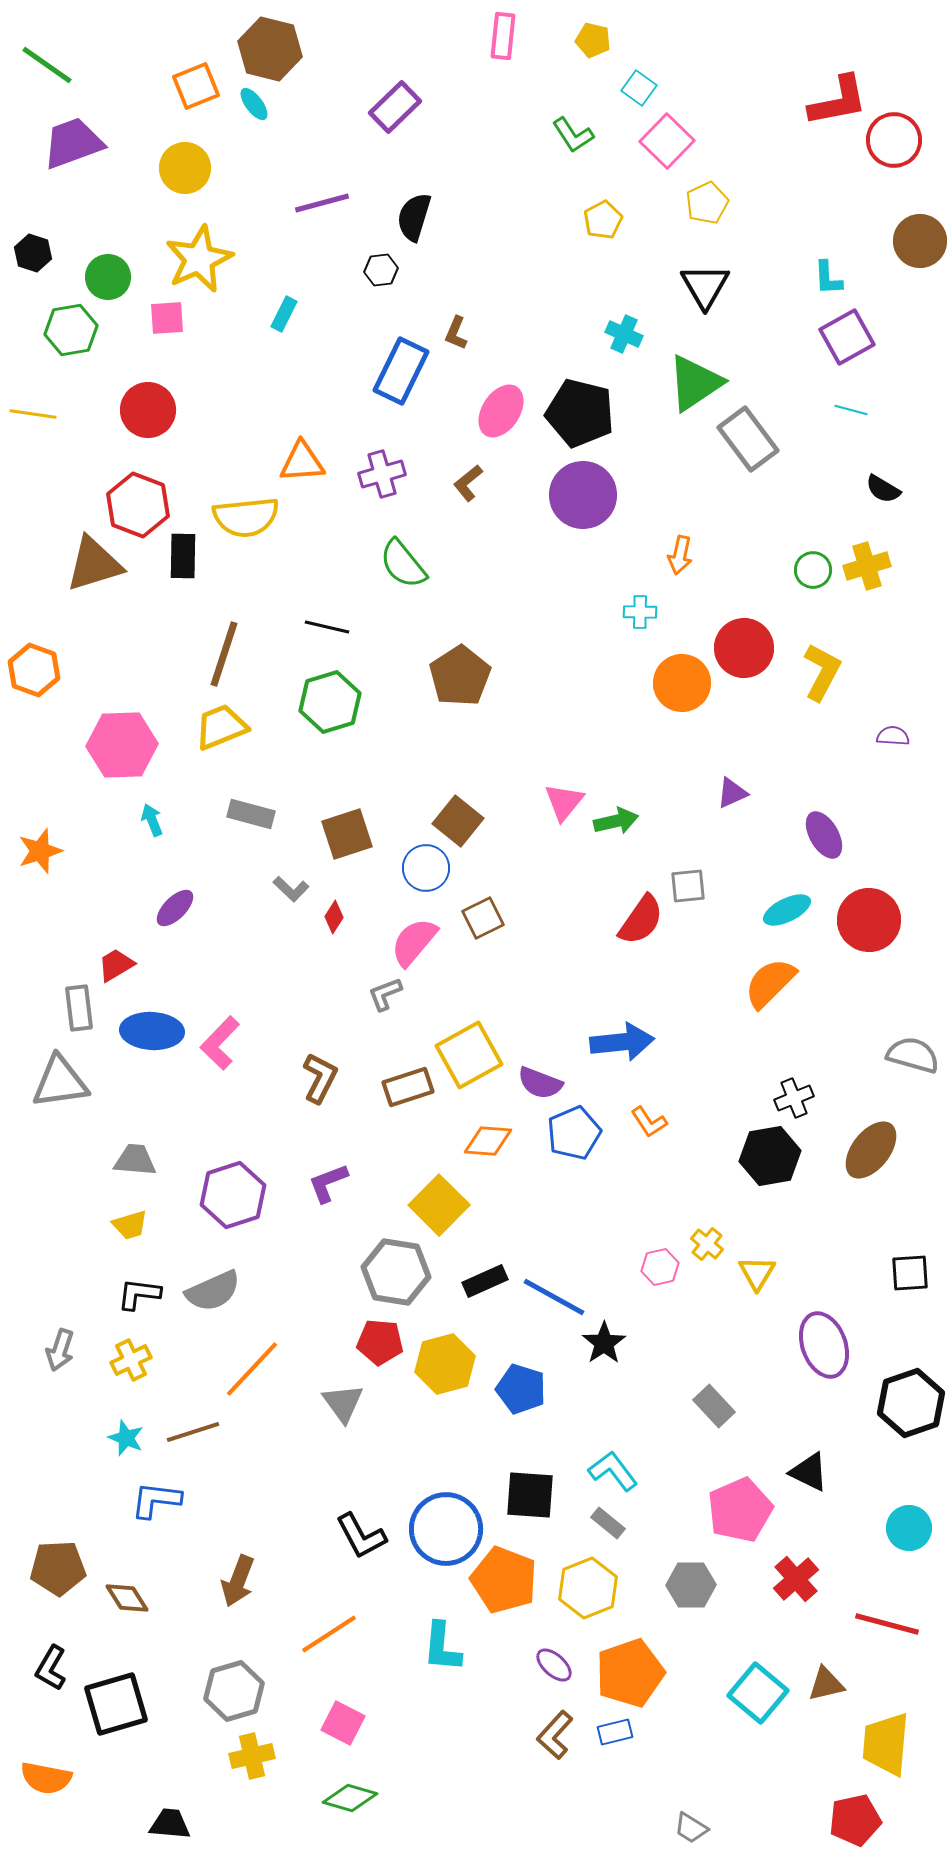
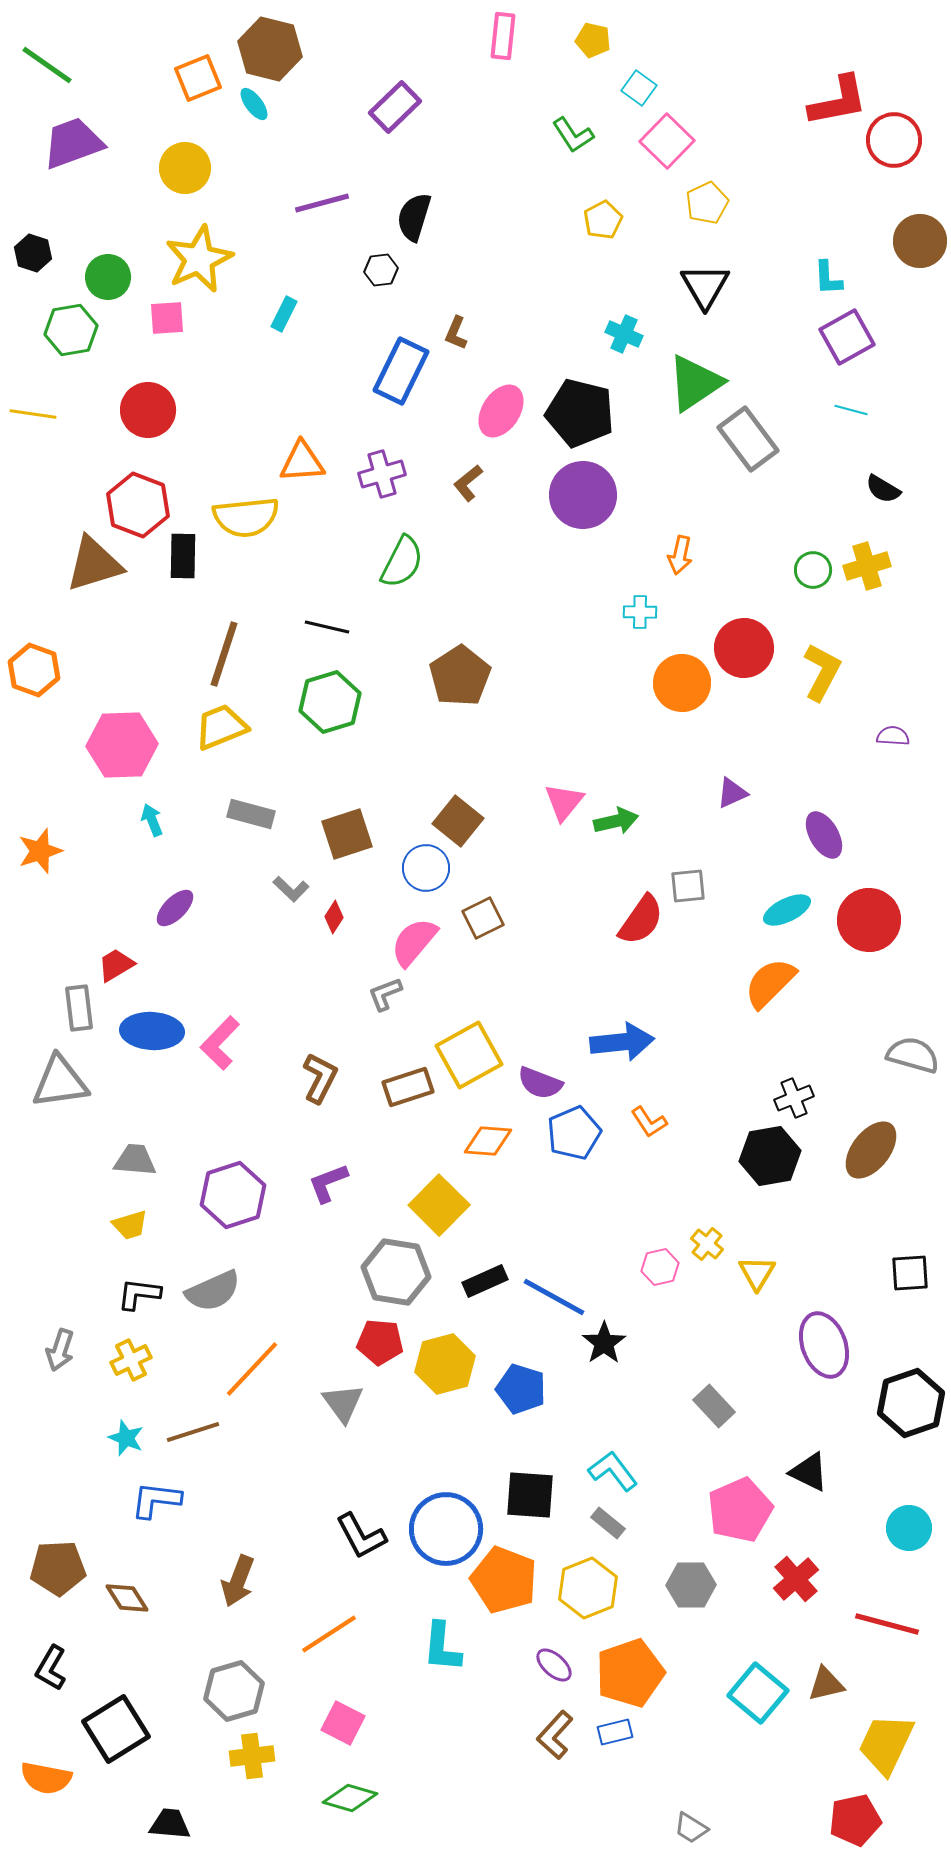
orange square at (196, 86): moved 2 px right, 8 px up
green semicircle at (403, 564): moved 1 px left, 2 px up; rotated 114 degrees counterclockwise
black square at (116, 1704): moved 25 px down; rotated 16 degrees counterclockwise
yellow trapezoid at (886, 1744): rotated 20 degrees clockwise
yellow cross at (252, 1756): rotated 6 degrees clockwise
